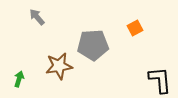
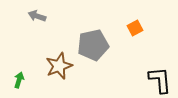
gray arrow: moved 1 px up; rotated 30 degrees counterclockwise
gray pentagon: rotated 8 degrees counterclockwise
brown star: rotated 12 degrees counterclockwise
green arrow: moved 1 px down
